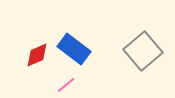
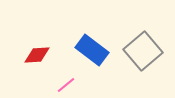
blue rectangle: moved 18 px right, 1 px down
red diamond: rotated 20 degrees clockwise
